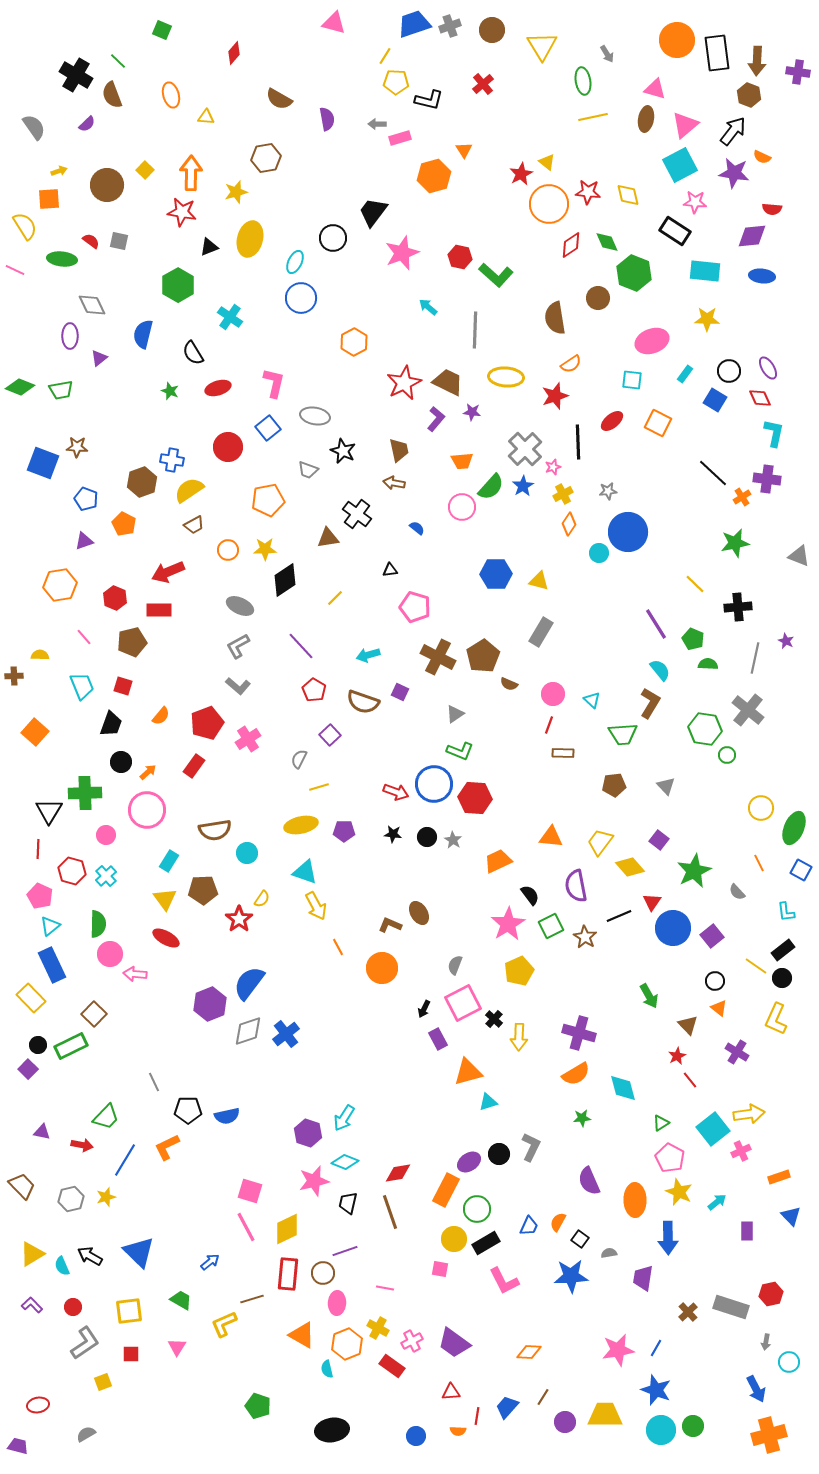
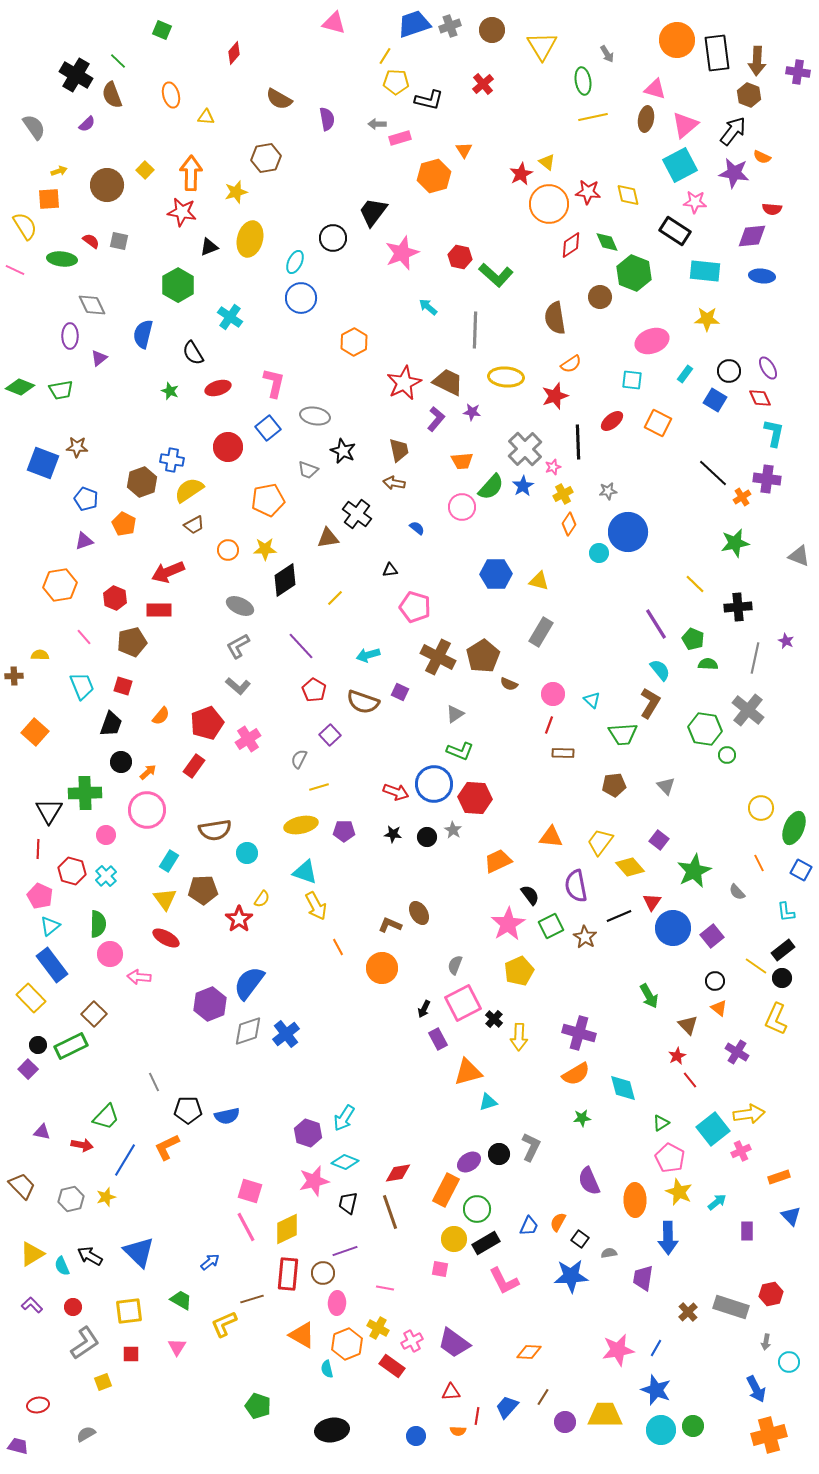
brown circle at (598, 298): moved 2 px right, 1 px up
gray star at (453, 840): moved 10 px up
blue rectangle at (52, 965): rotated 12 degrees counterclockwise
pink arrow at (135, 974): moved 4 px right, 3 px down
